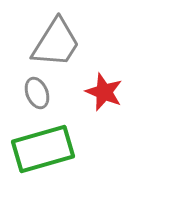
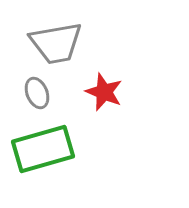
gray trapezoid: rotated 48 degrees clockwise
